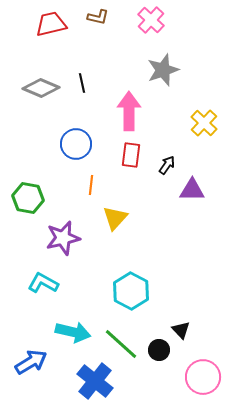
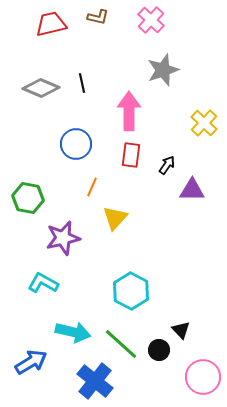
orange line: moved 1 px right, 2 px down; rotated 18 degrees clockwise
